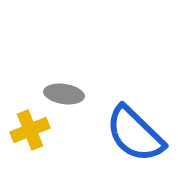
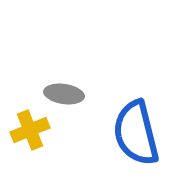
blue semicircle: moved 1 px right, 1 px up; rotated 32 degrees clockwise
